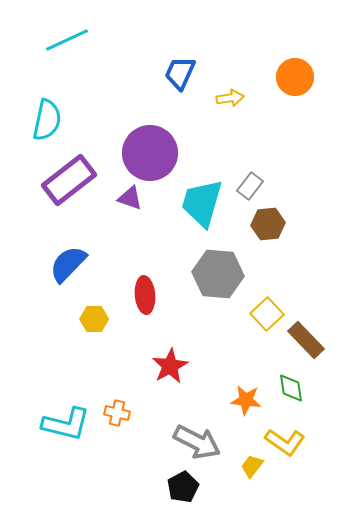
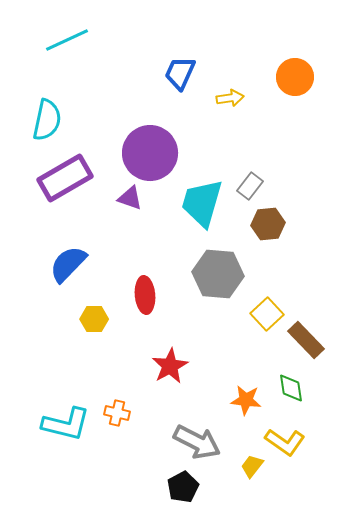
purple rectangle: moved 4 px left, 2 px up; rotated 8 degrees clockwise
